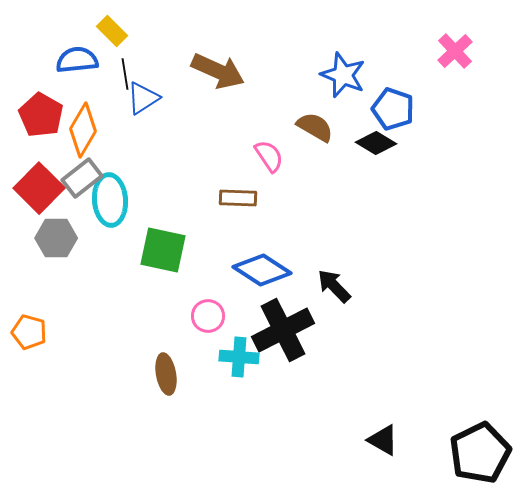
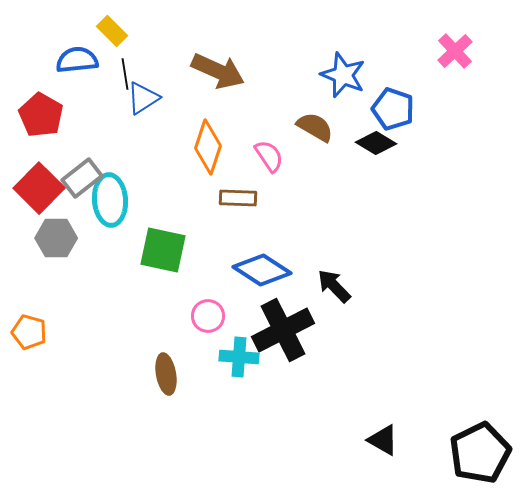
orange diamond: moved 125 px right, 17 px down; rotated 12 degrees counterclockwise
